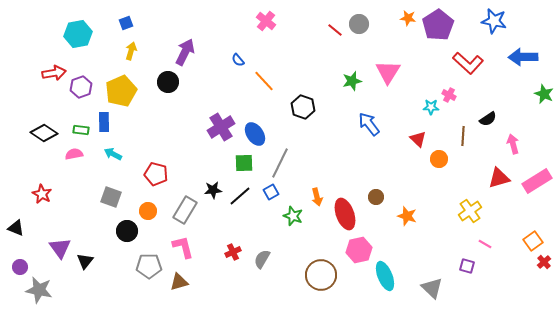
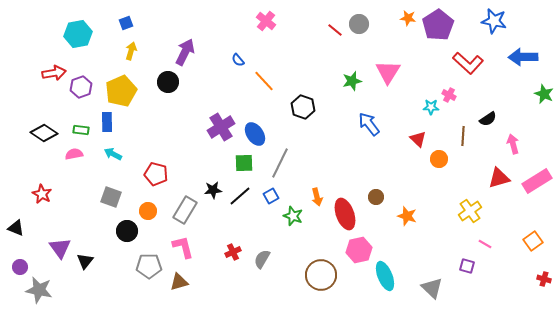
blue rectangle at (104, 122): moved 3 px right
blue square at (271, 192): moved 4 px down
red cross at (544, 262): moved 17 px down; rotated 32 degrees counterclockwise
